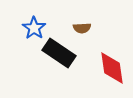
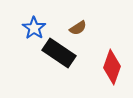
brown semicircle: moved 4 px left; rotated 30 degrees counterclockwise
red diamond: moved 1 px up; rotated 28 degrees clockwise
